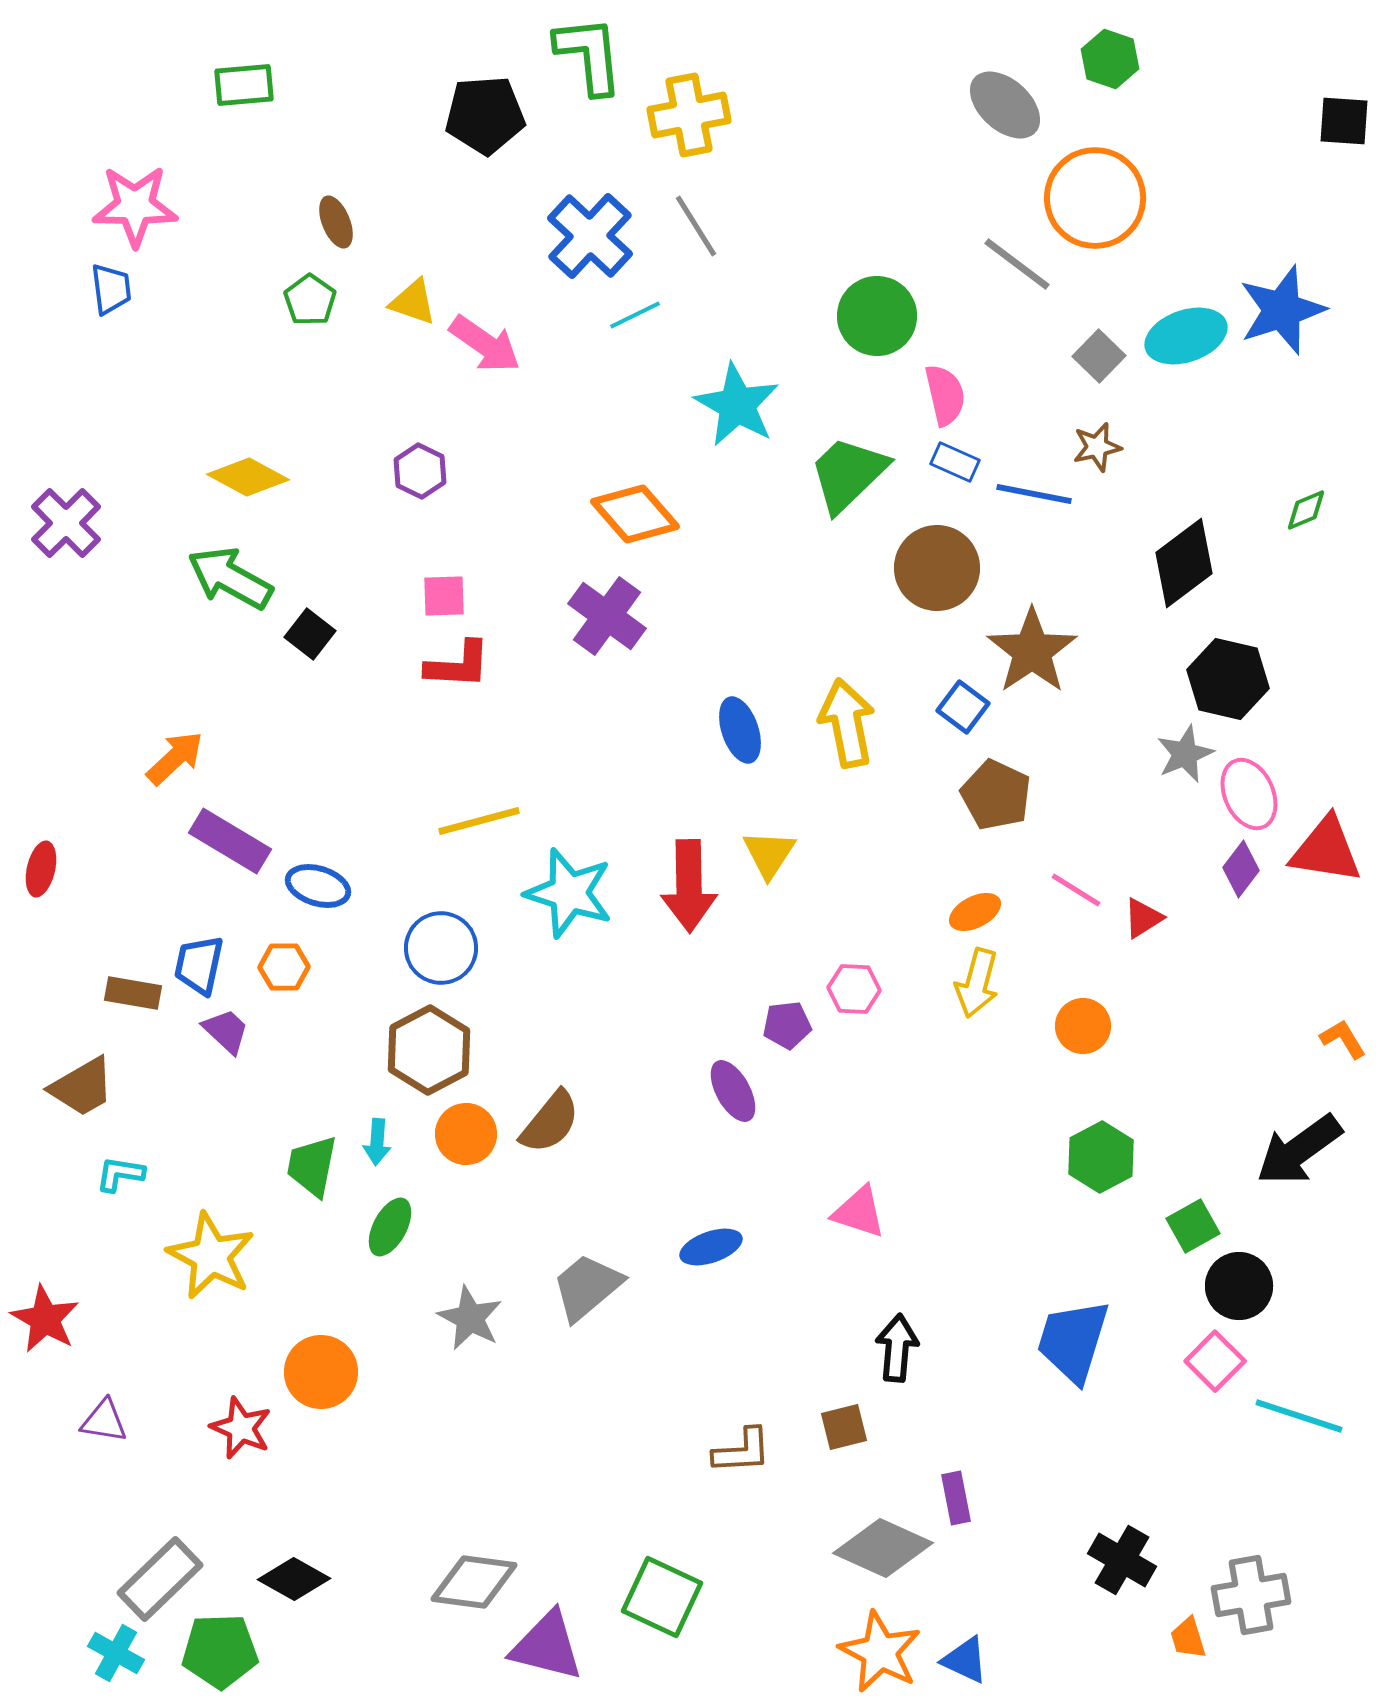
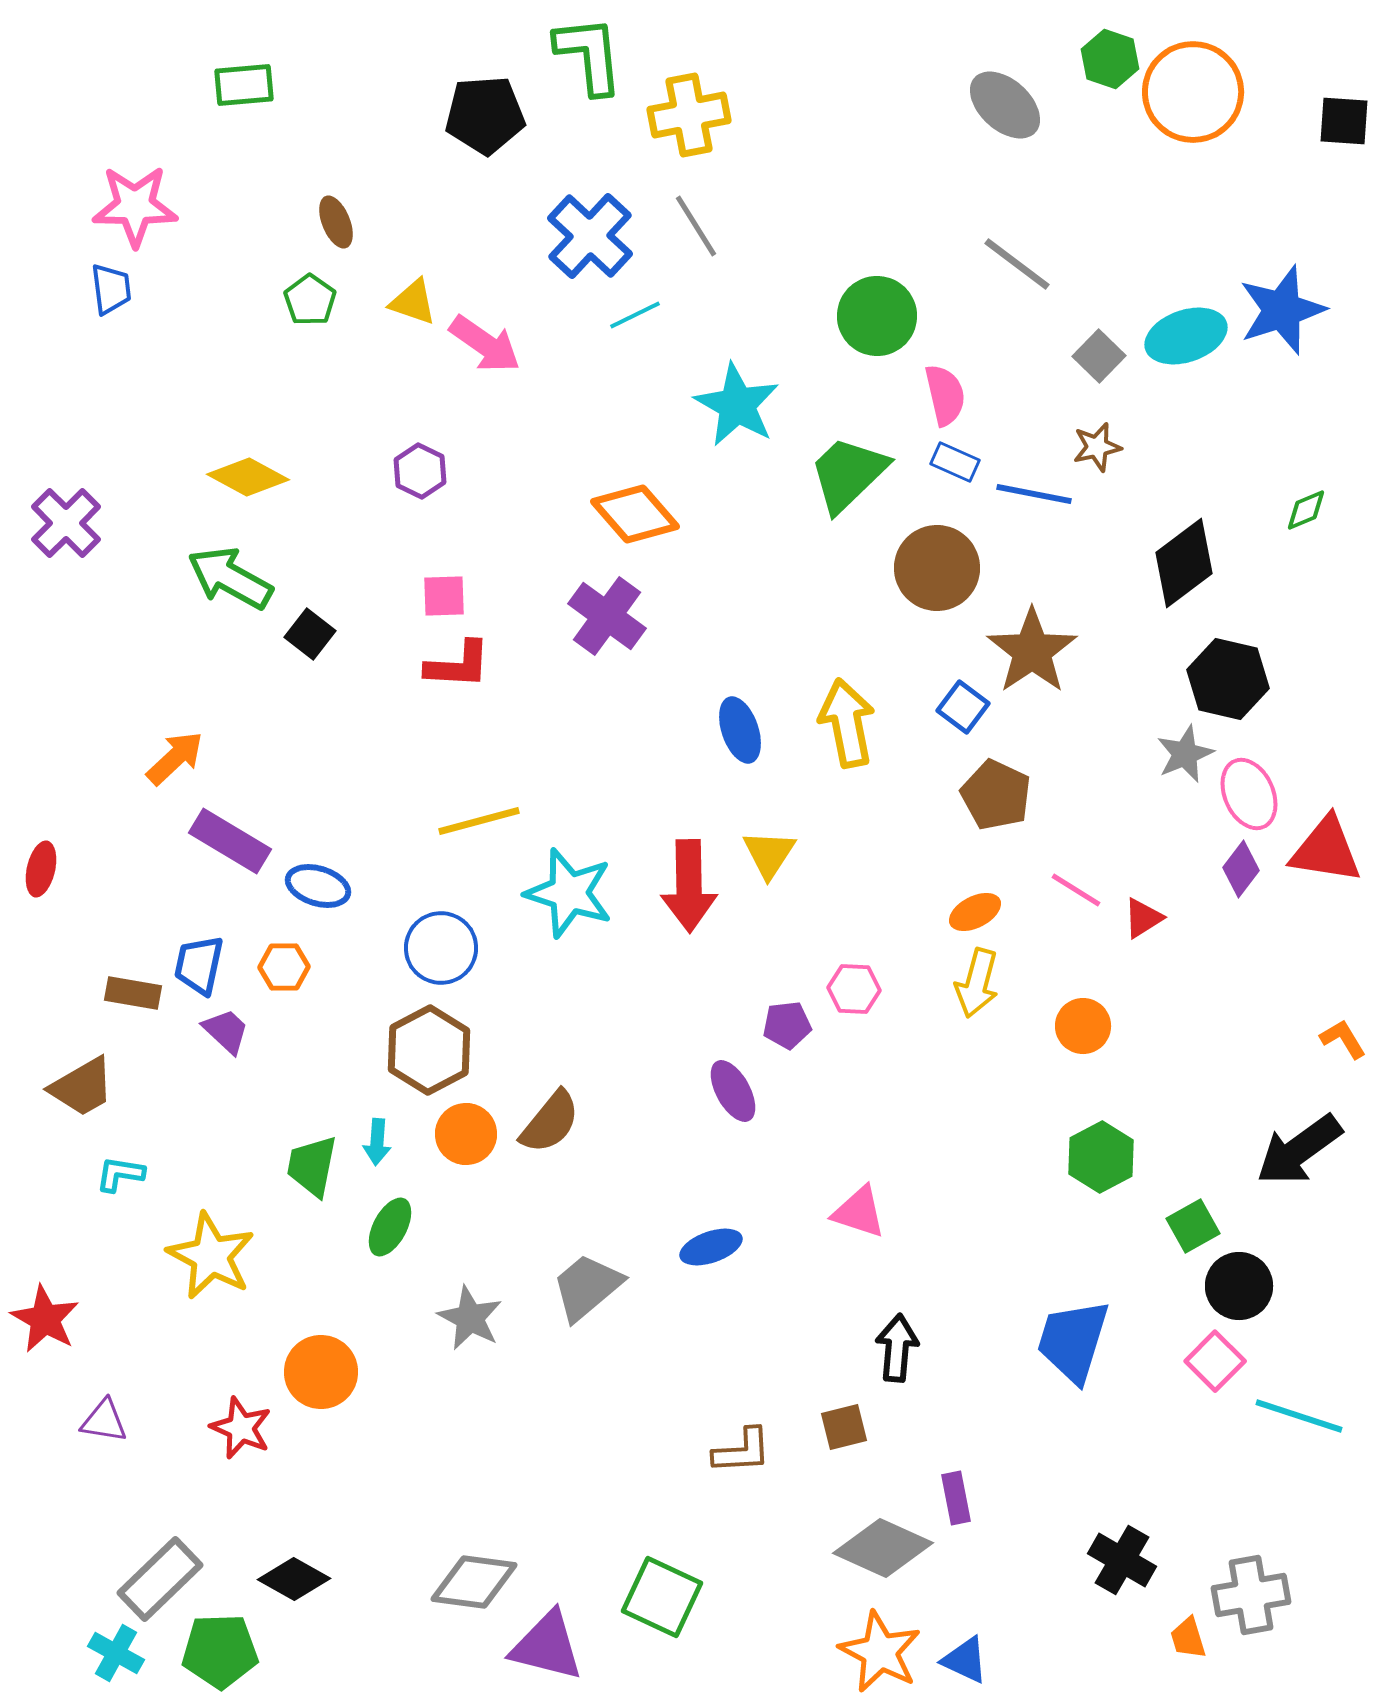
orange circle at (1095, 198): moved 98 px right, 106 px up
